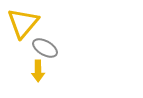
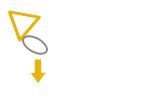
gray ellipse: moved 10 px left, 3 px up
